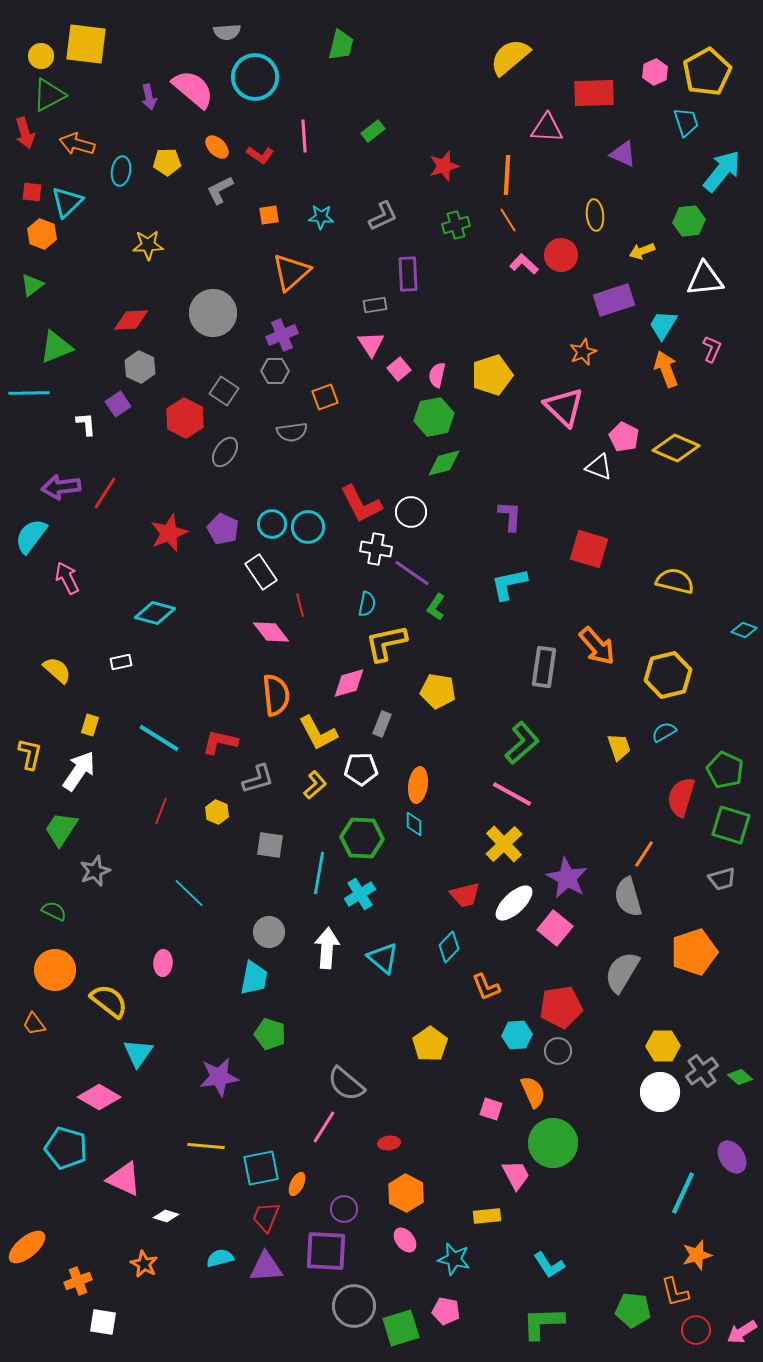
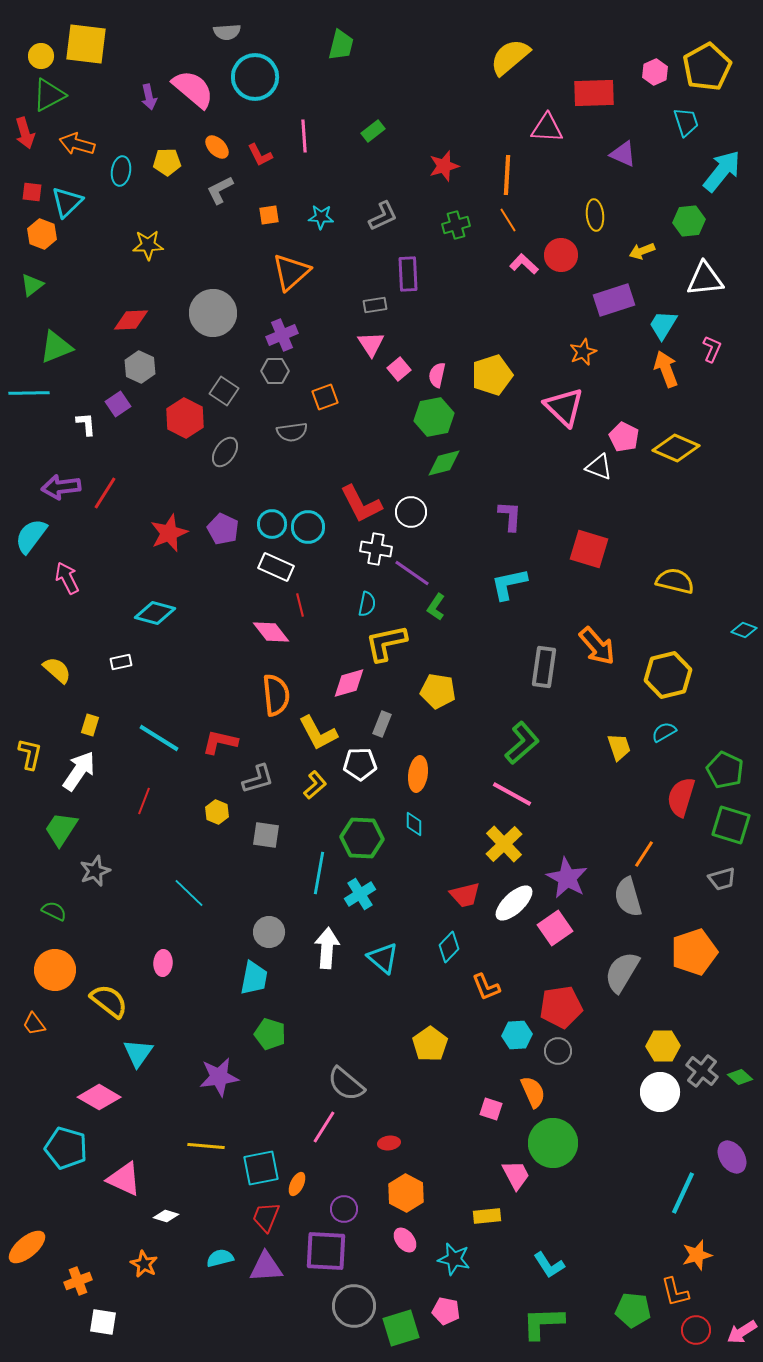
yellow pentagon at (707, 72): moved 5 px up
red L-shape at (260, 155): rotated 28 degrees clockwise
white rectangle at (261, 572): moved 15 px right, 5 px up; rotated 32 degrees counterclockwise
white pentagon at (361, 769): moved 1 px left, 5 px up
orange ellipse at (418, 785): moved 11 px up
red line at (161, 811): moved 17 px left, 10 px up
gray square at (270, 845): moved 4 px left, 10 px up
pink square at (555, 928): rotated 16 degrees clockwise
gray cross at (702, 1071): rotated 16 degrees counterclockwise
